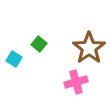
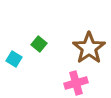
pink cross: moved 1 px down
